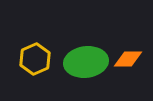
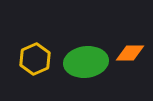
orange diamond: moved 2 px right, 6 px up
